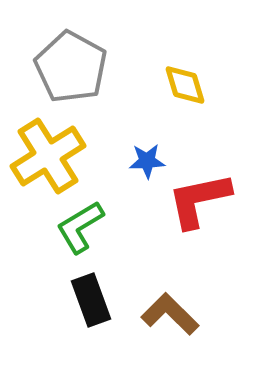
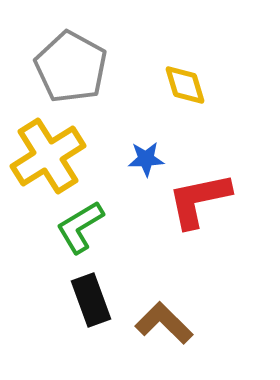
blue star: moved 1 px left, 2 px up
brown L-shape: moved 6 px left, 9 px down
